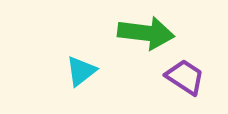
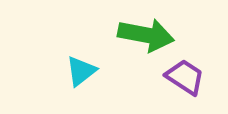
green arrow: moved 2 px down; rotated 4 degrees clockwise
